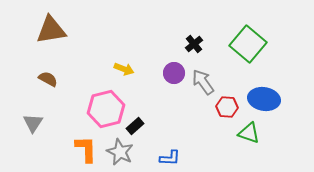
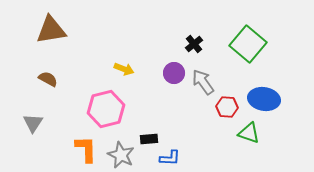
black rectangle: moved 14 px right, 13 px down; rotated 36 degrees clockwise
gray star: moved 1 px right, 3 px down
